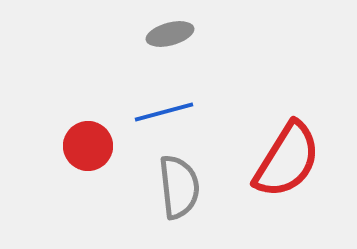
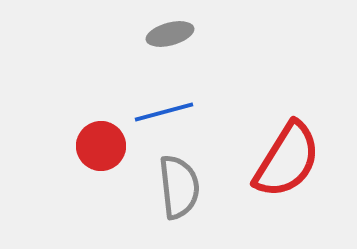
red circle: moved 13 px right
